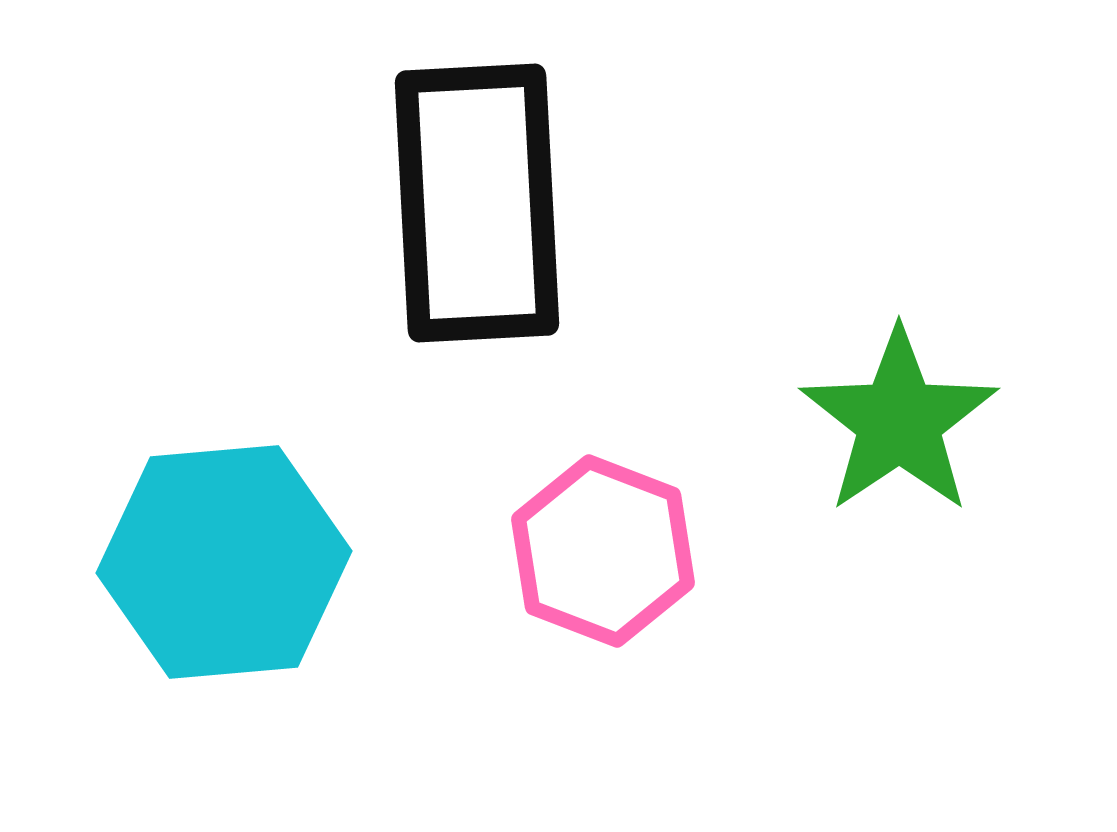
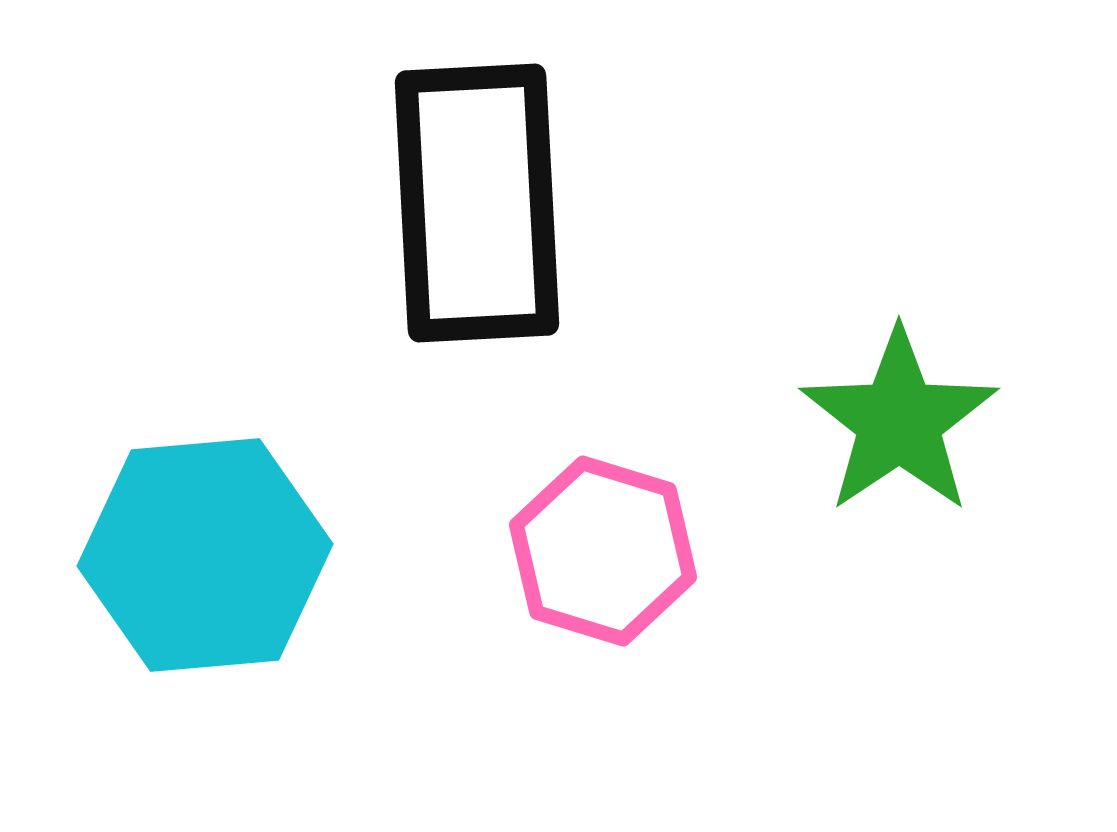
pink hexagon: rotated 4 degrees counterclockwise
cyan hexagon: moved 19 px left, 7 px up
